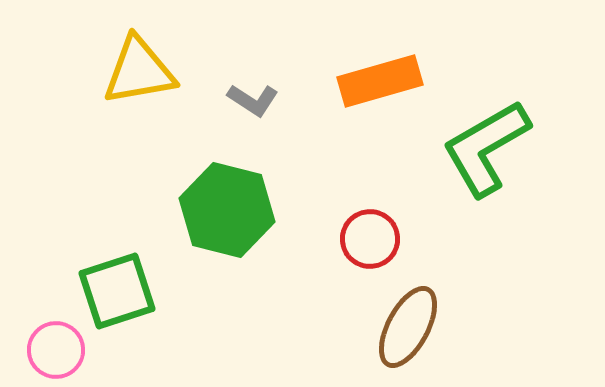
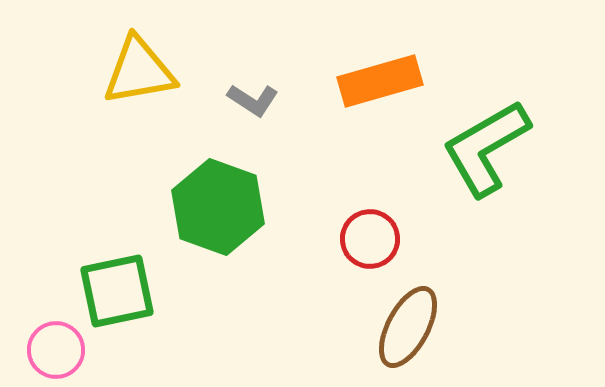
green hexagon: moved 9 px left, 3 px up; rotated 6 degrees clockwise
green square: rotated 6 degrees clockwise
